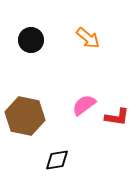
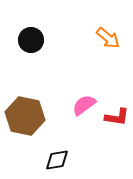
orange arrow: moved 20 px right
